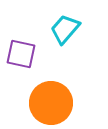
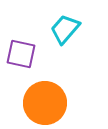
orange circle: moved 6 px left
